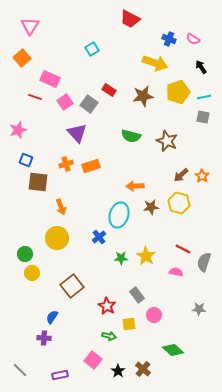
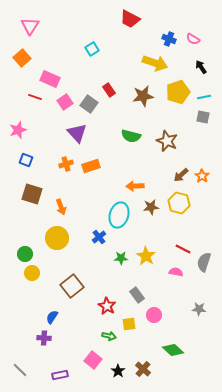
red rectangle at (109, 90): rotated 24 degrees clockwise
brown square at (38, 182): moved 6 px left, 12 px down; rotated 10 degrees clockwise
